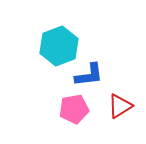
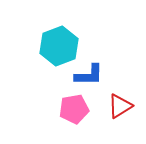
blue L-shape: rotated 8 degrees clockwise
